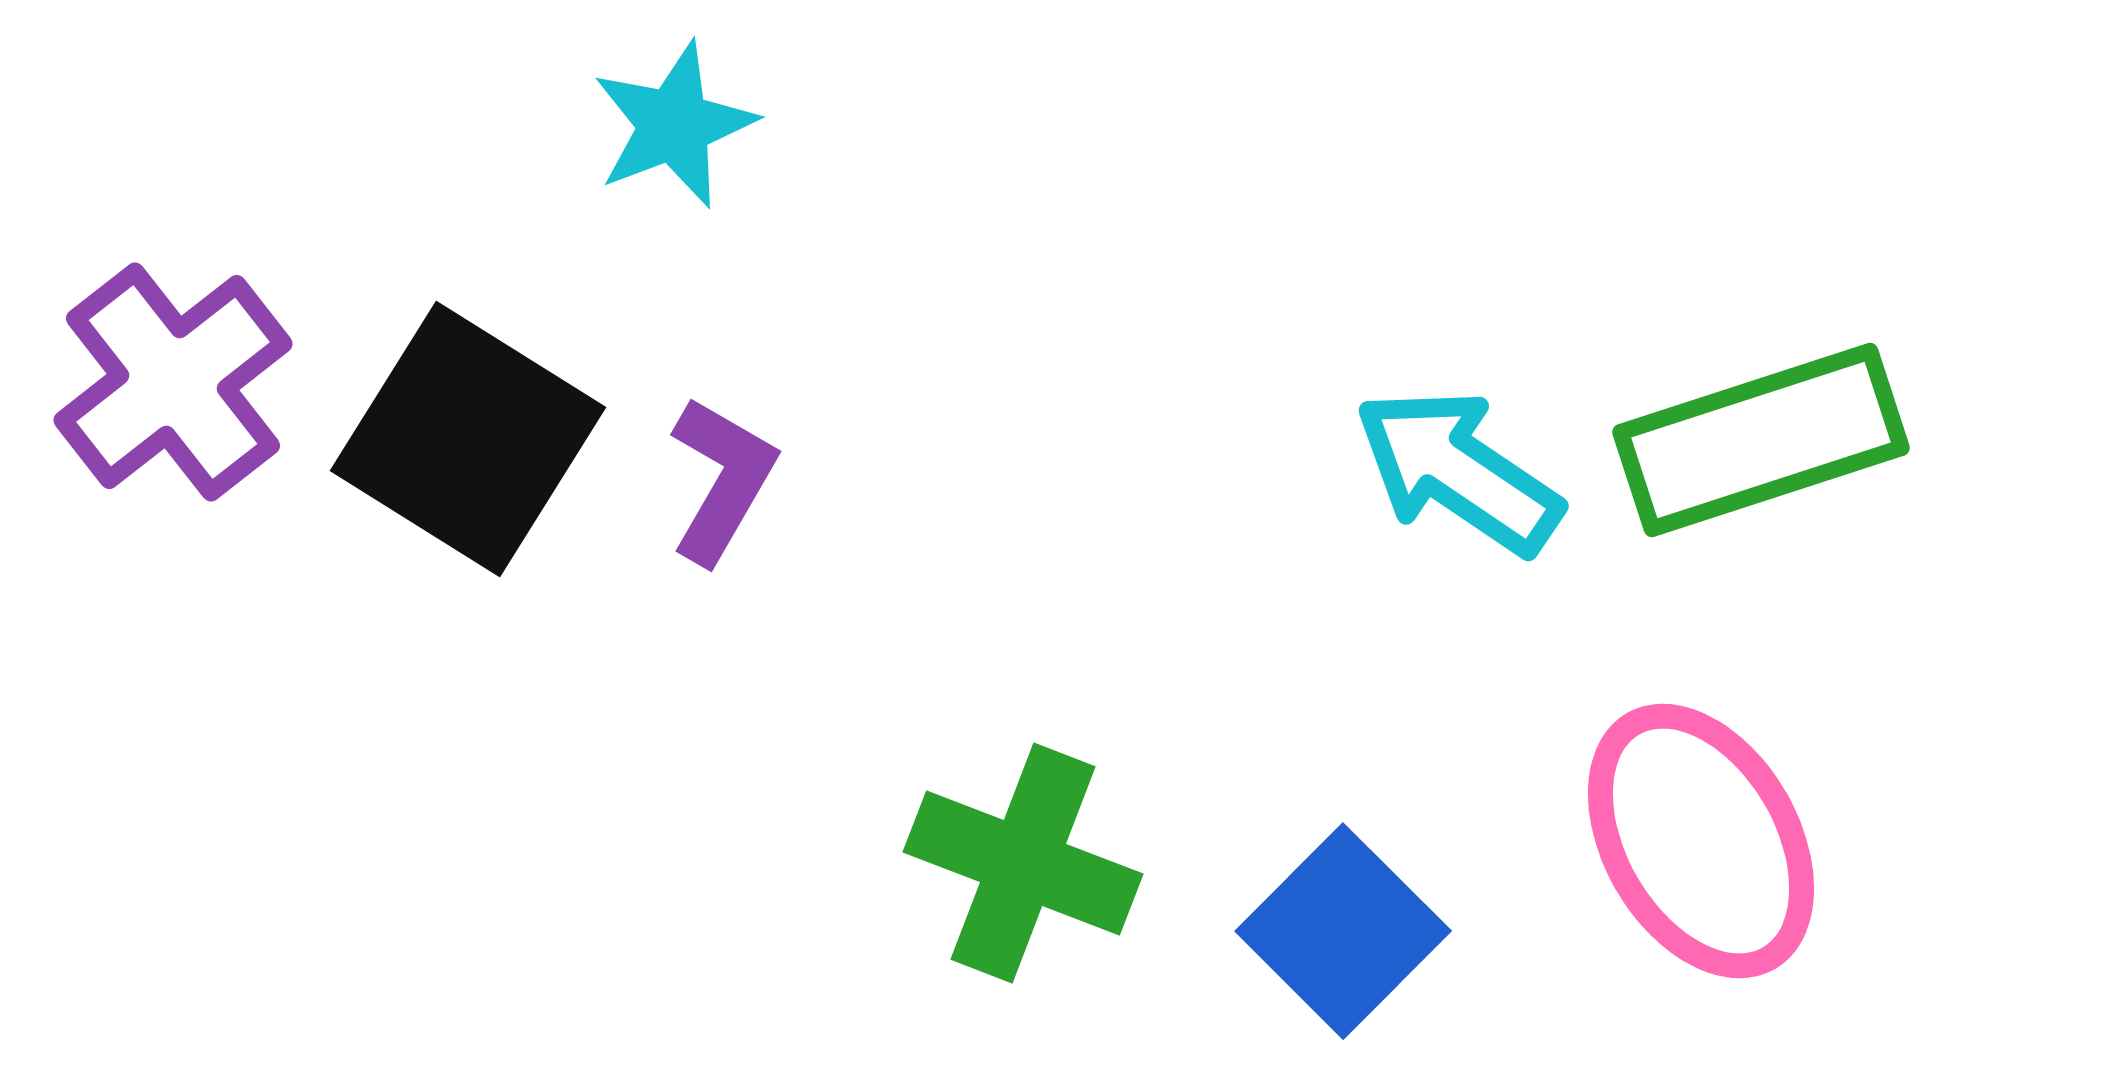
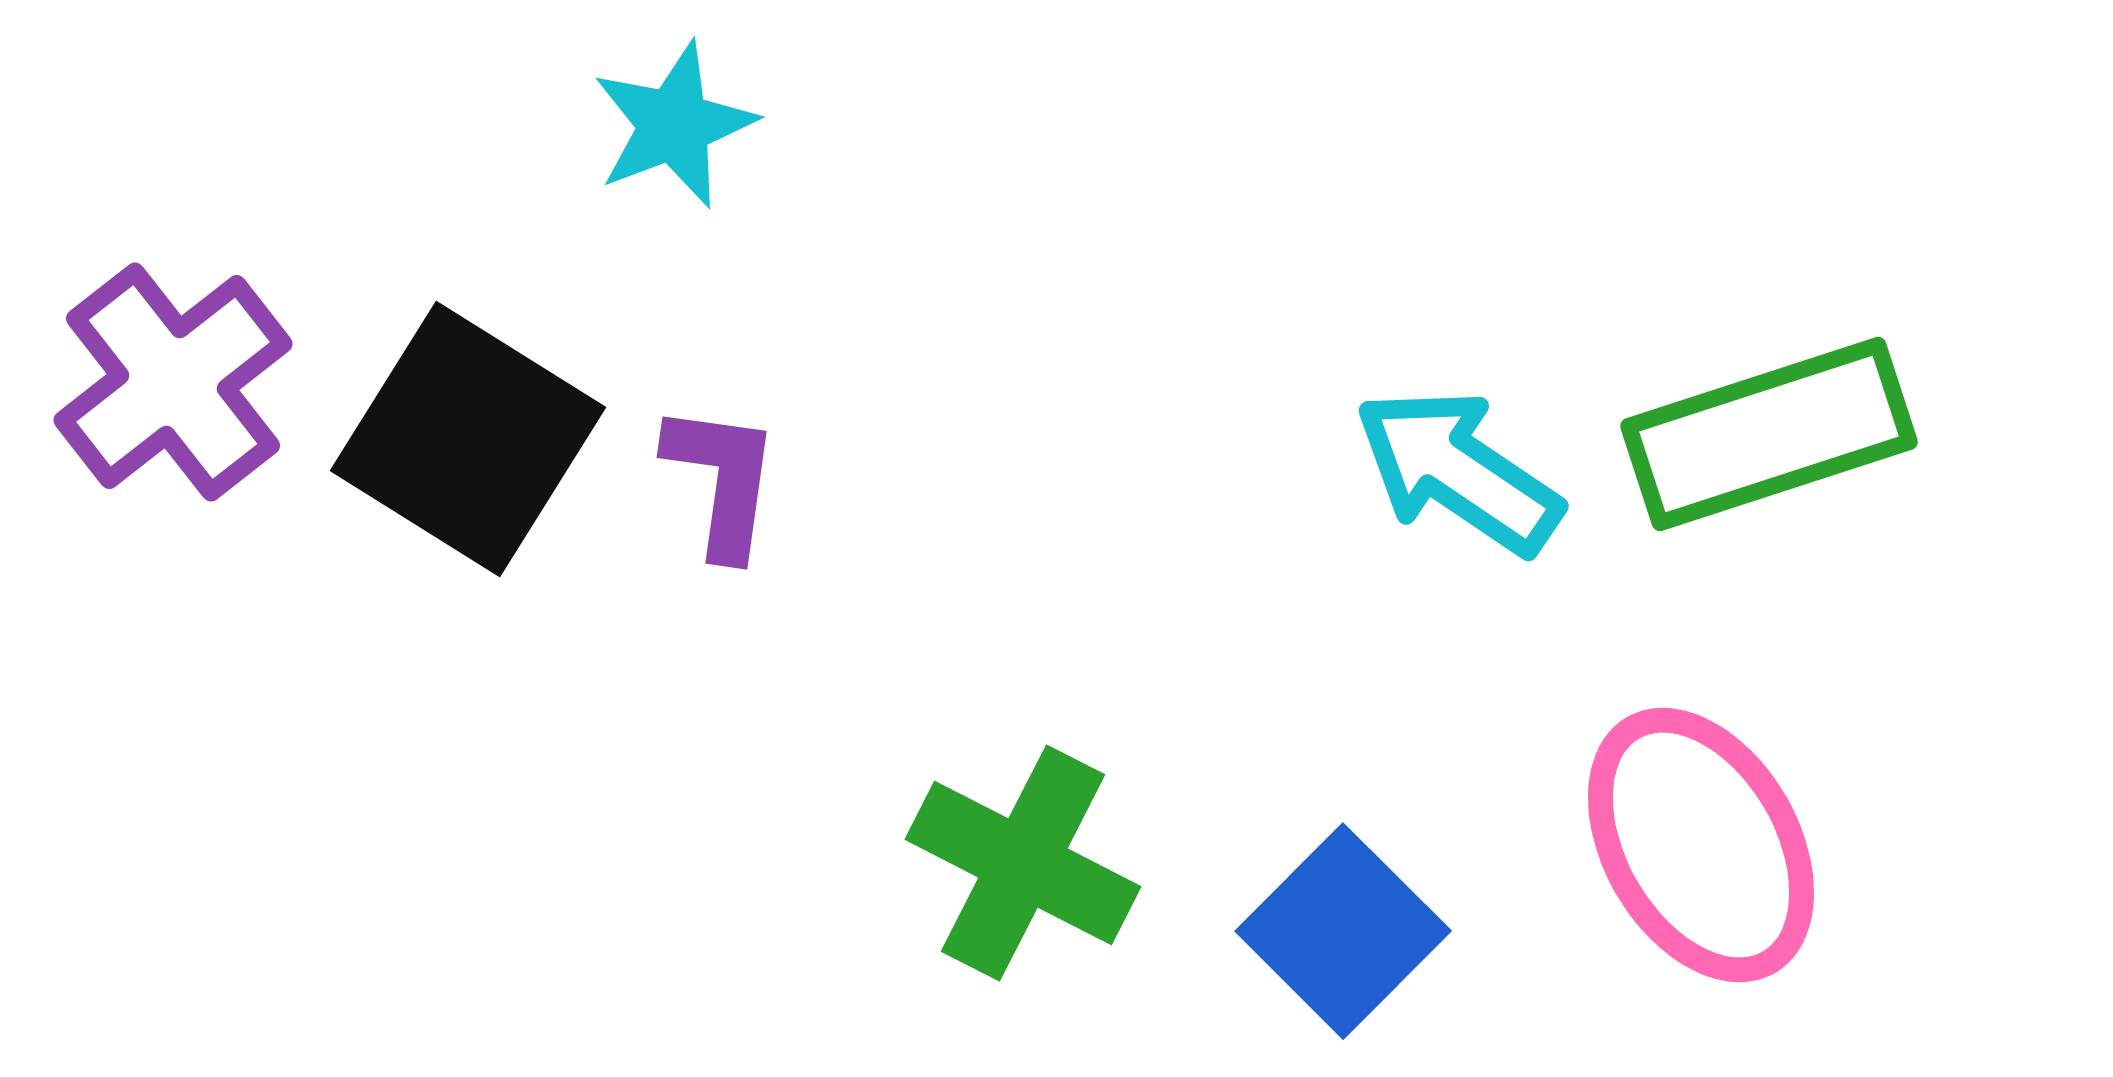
green rectangle: moved 8 px right, 6 px up
purple L-shape: rotated 22 degrees counterclockwise
pink ellipse: moved 4 px down
green cross: rotated 6 degrees clockwise
